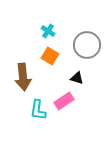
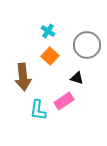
orange square: rotated 12 degrees clockwise
